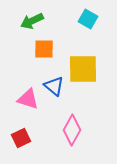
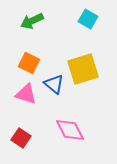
orange square: moved 15 px left, 14 px down; rotated 25 degrees clockwise
yellow square: rotated 16 degrees counterclockwise
blue triangle: moved 2 px up
pink triangle: moved 2 px left, 5 px up
pink diamond: moved 2 px left; rotated 56 degrees counterclockwise
red square: rotated 30 degrees counterclockwise
